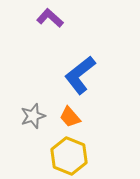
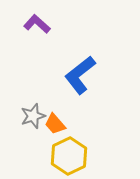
purple L-shape: moved 13 px left, 6 px down
orange trapezoid: moved 15 px left, 7 px down
yellow hexagon: rotated 12 degrees clockwise
